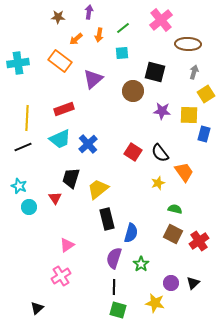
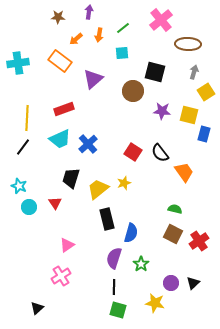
yellow square at (206, 94): moved 2 px up
yellow square at (189, 115): rotated 12 degrees clockwise
black line at (23, 147): rotated 30 degrees counterclockwise
yellow star at (158, 183): moved 34 px left
red triangle at (55, 198): moved 5 px down
